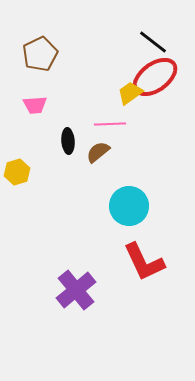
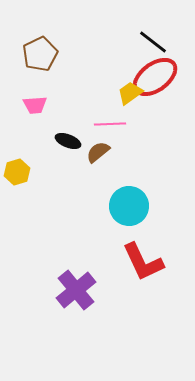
black ellipse: rotated 65 degrees counterclockwise
red L-shape: moved 1 px left
